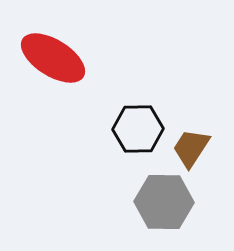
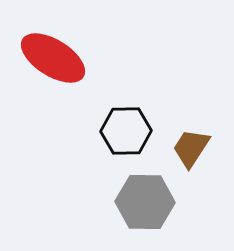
black hexagon: moved 12 px left, 2 px down
gray hexagon: moved 19 px left
